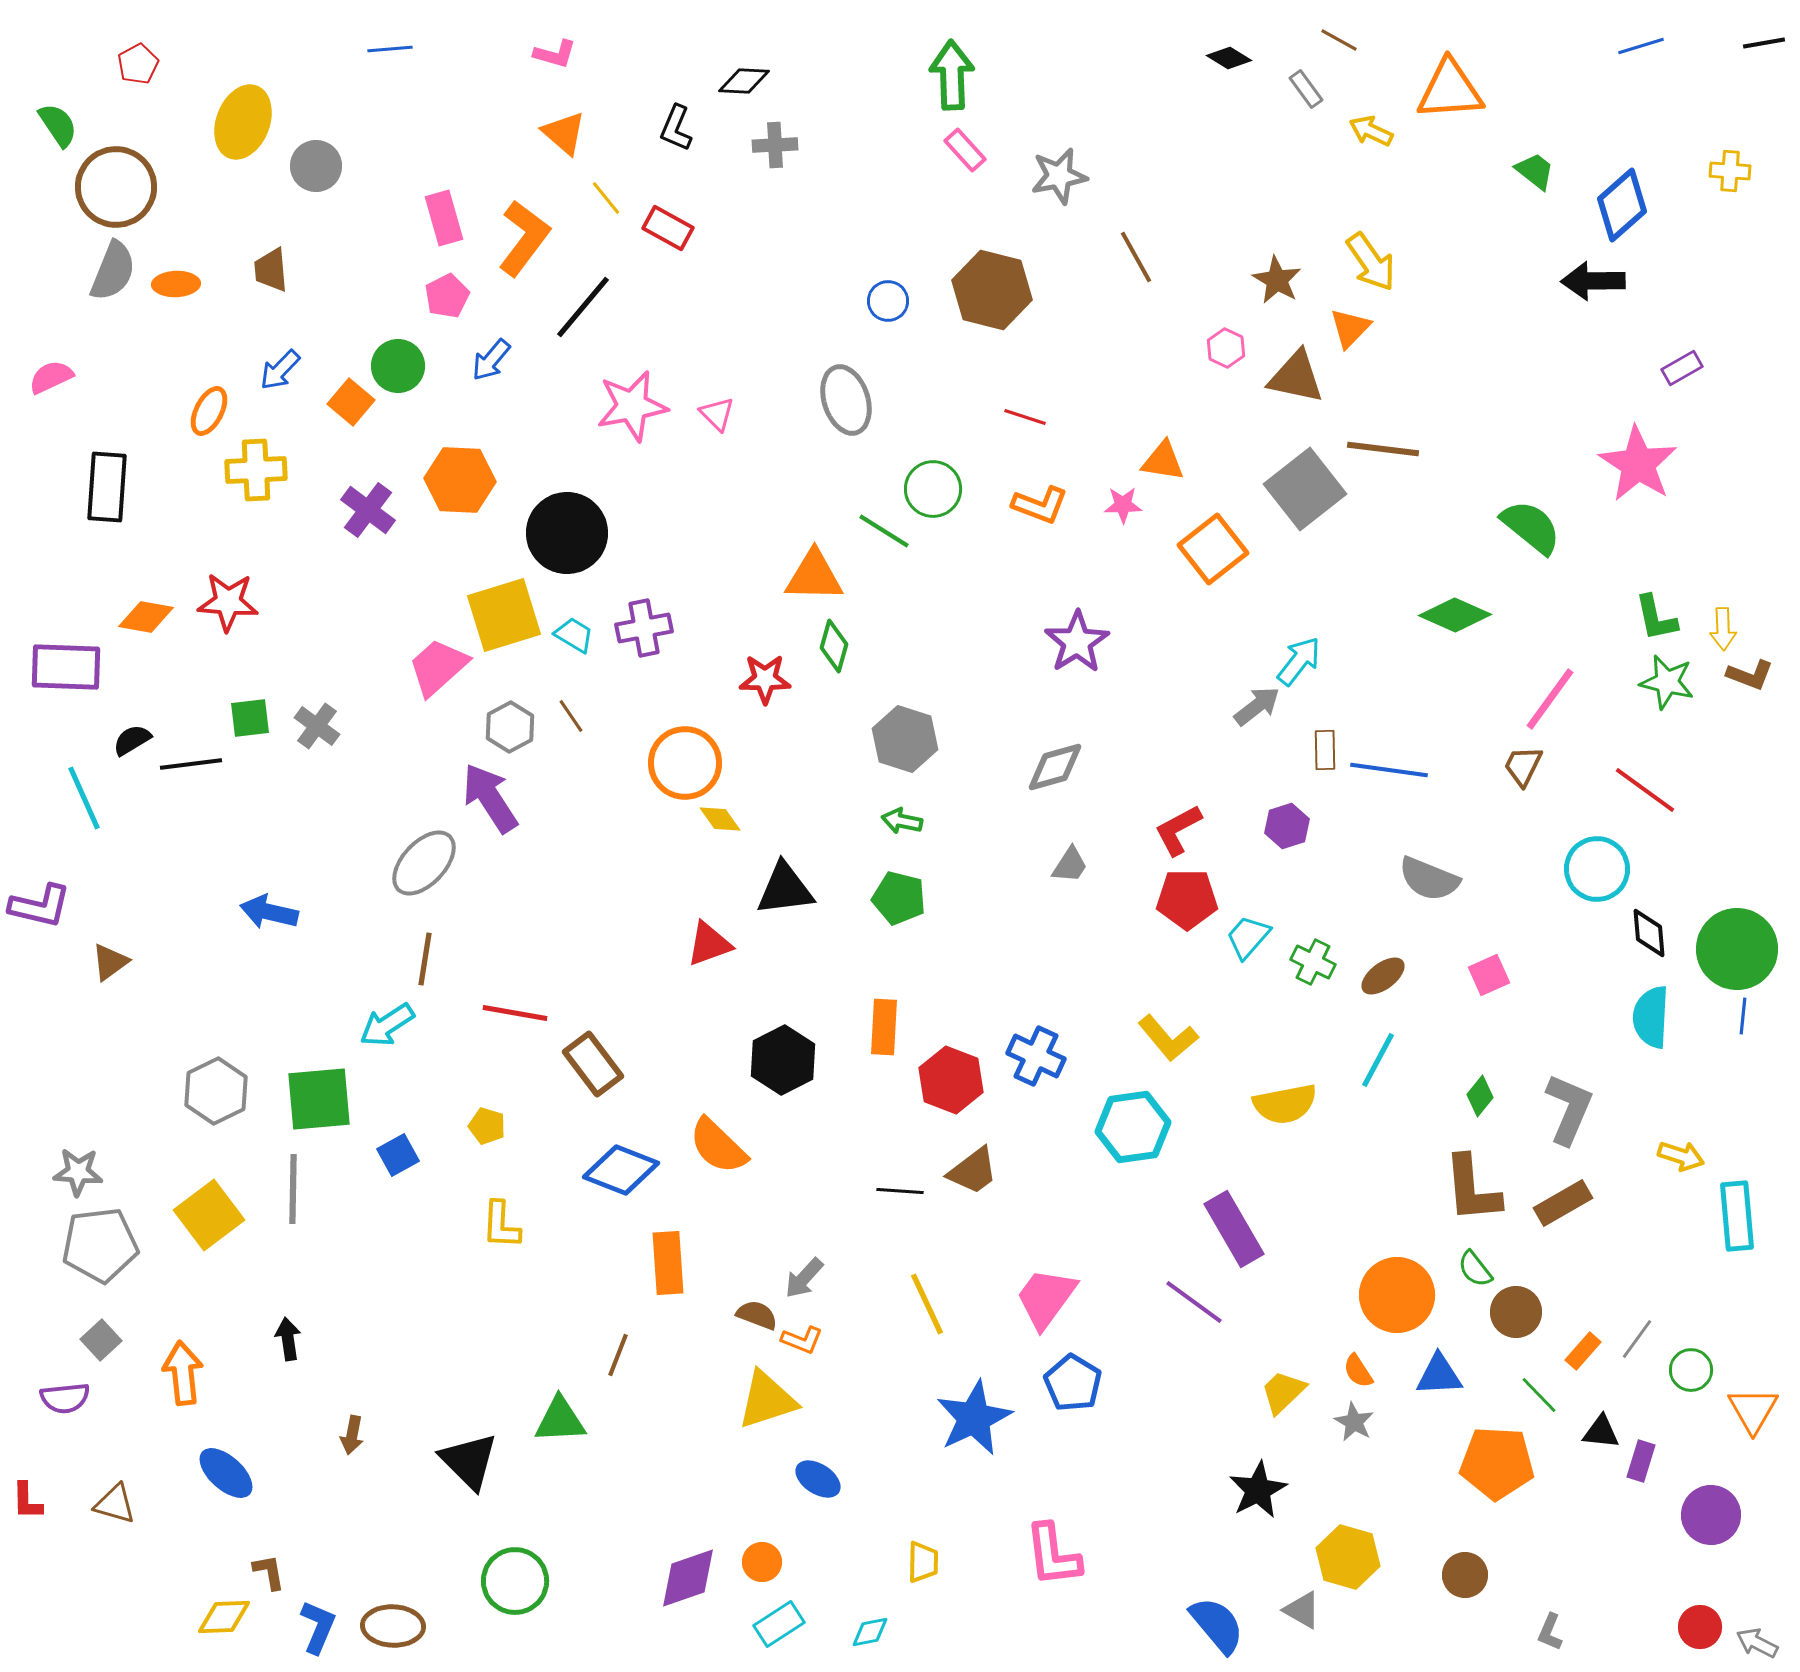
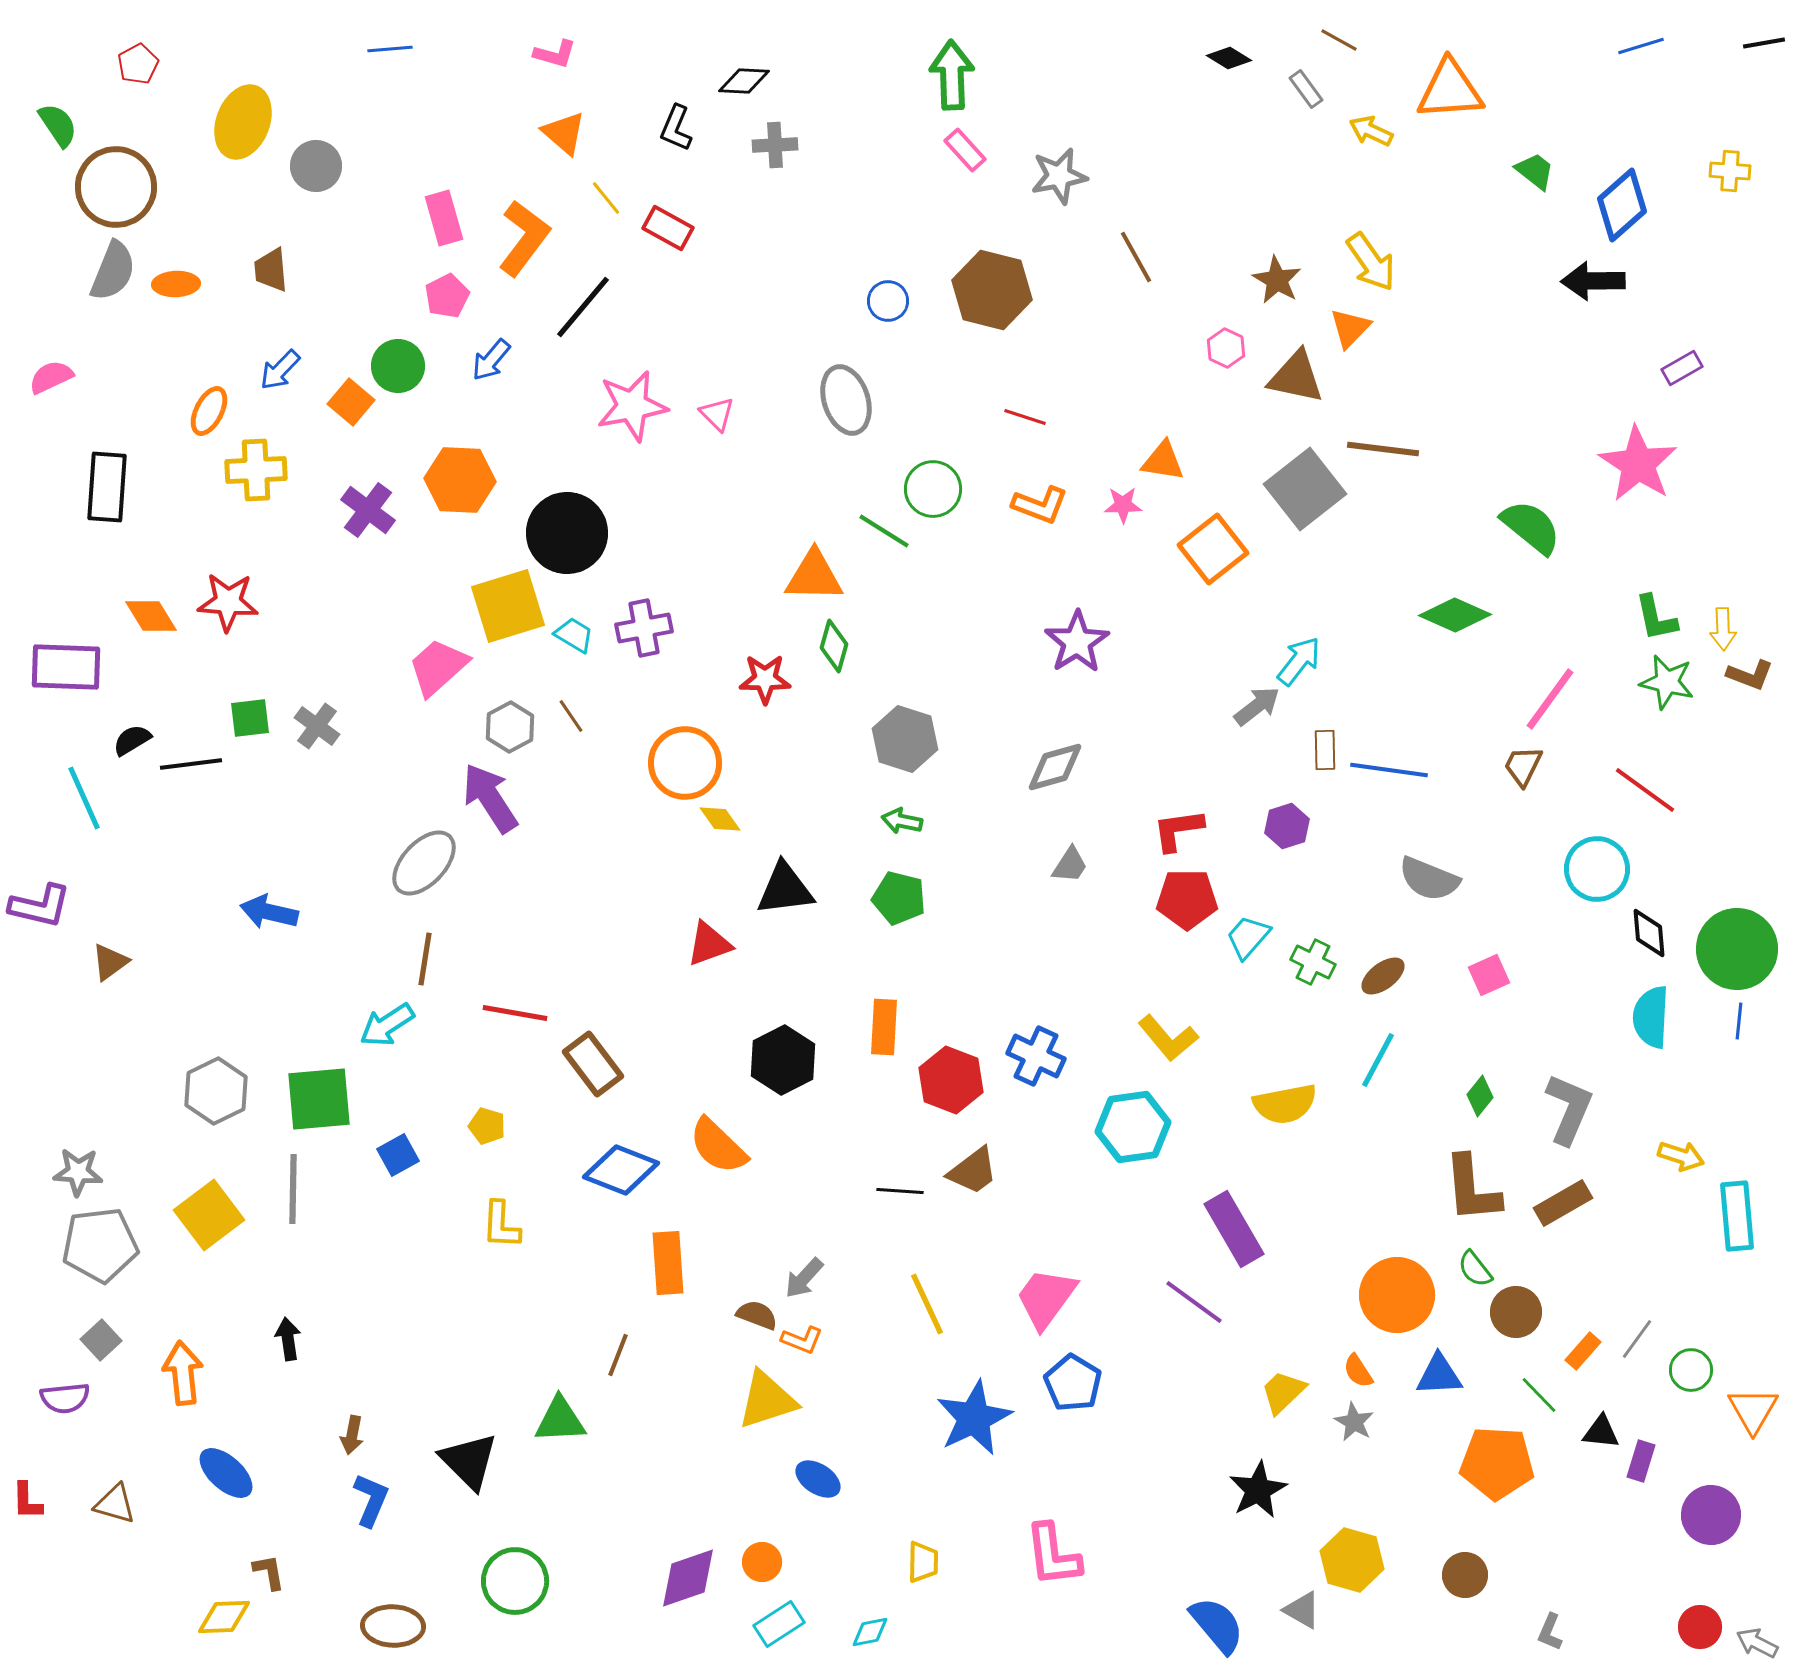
yellow square at (504, 615): moved 4 px right, 9 px up
orange diamond at (146, 617): moved 5 px right, 1 px up; rotated 48 degrees clockwise
red L-shape at (1178, 830): rotated 20 degrees clockwise
blue line at (1743, 1016): moved 4 px left, 5 px down
yellow hexagon at (1348, 1557): moved 4 px right, 3 px down
blue L-shape at (318, 1627): moved 53 px right, 127 px up
